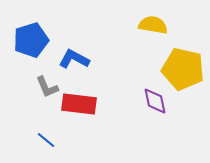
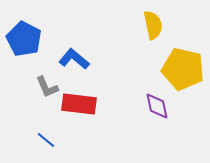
yellow semicircle: rotated 68 degrees clockwise
blue pentagon: moved 7 px left, 1 px up; rotated 28 degrees counterclockwise
blue L-shape: rotated 12 degrees clockwise
purple diamond: moved 2 px right, 5 px down
